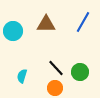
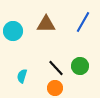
green circle: moved 6 px up
